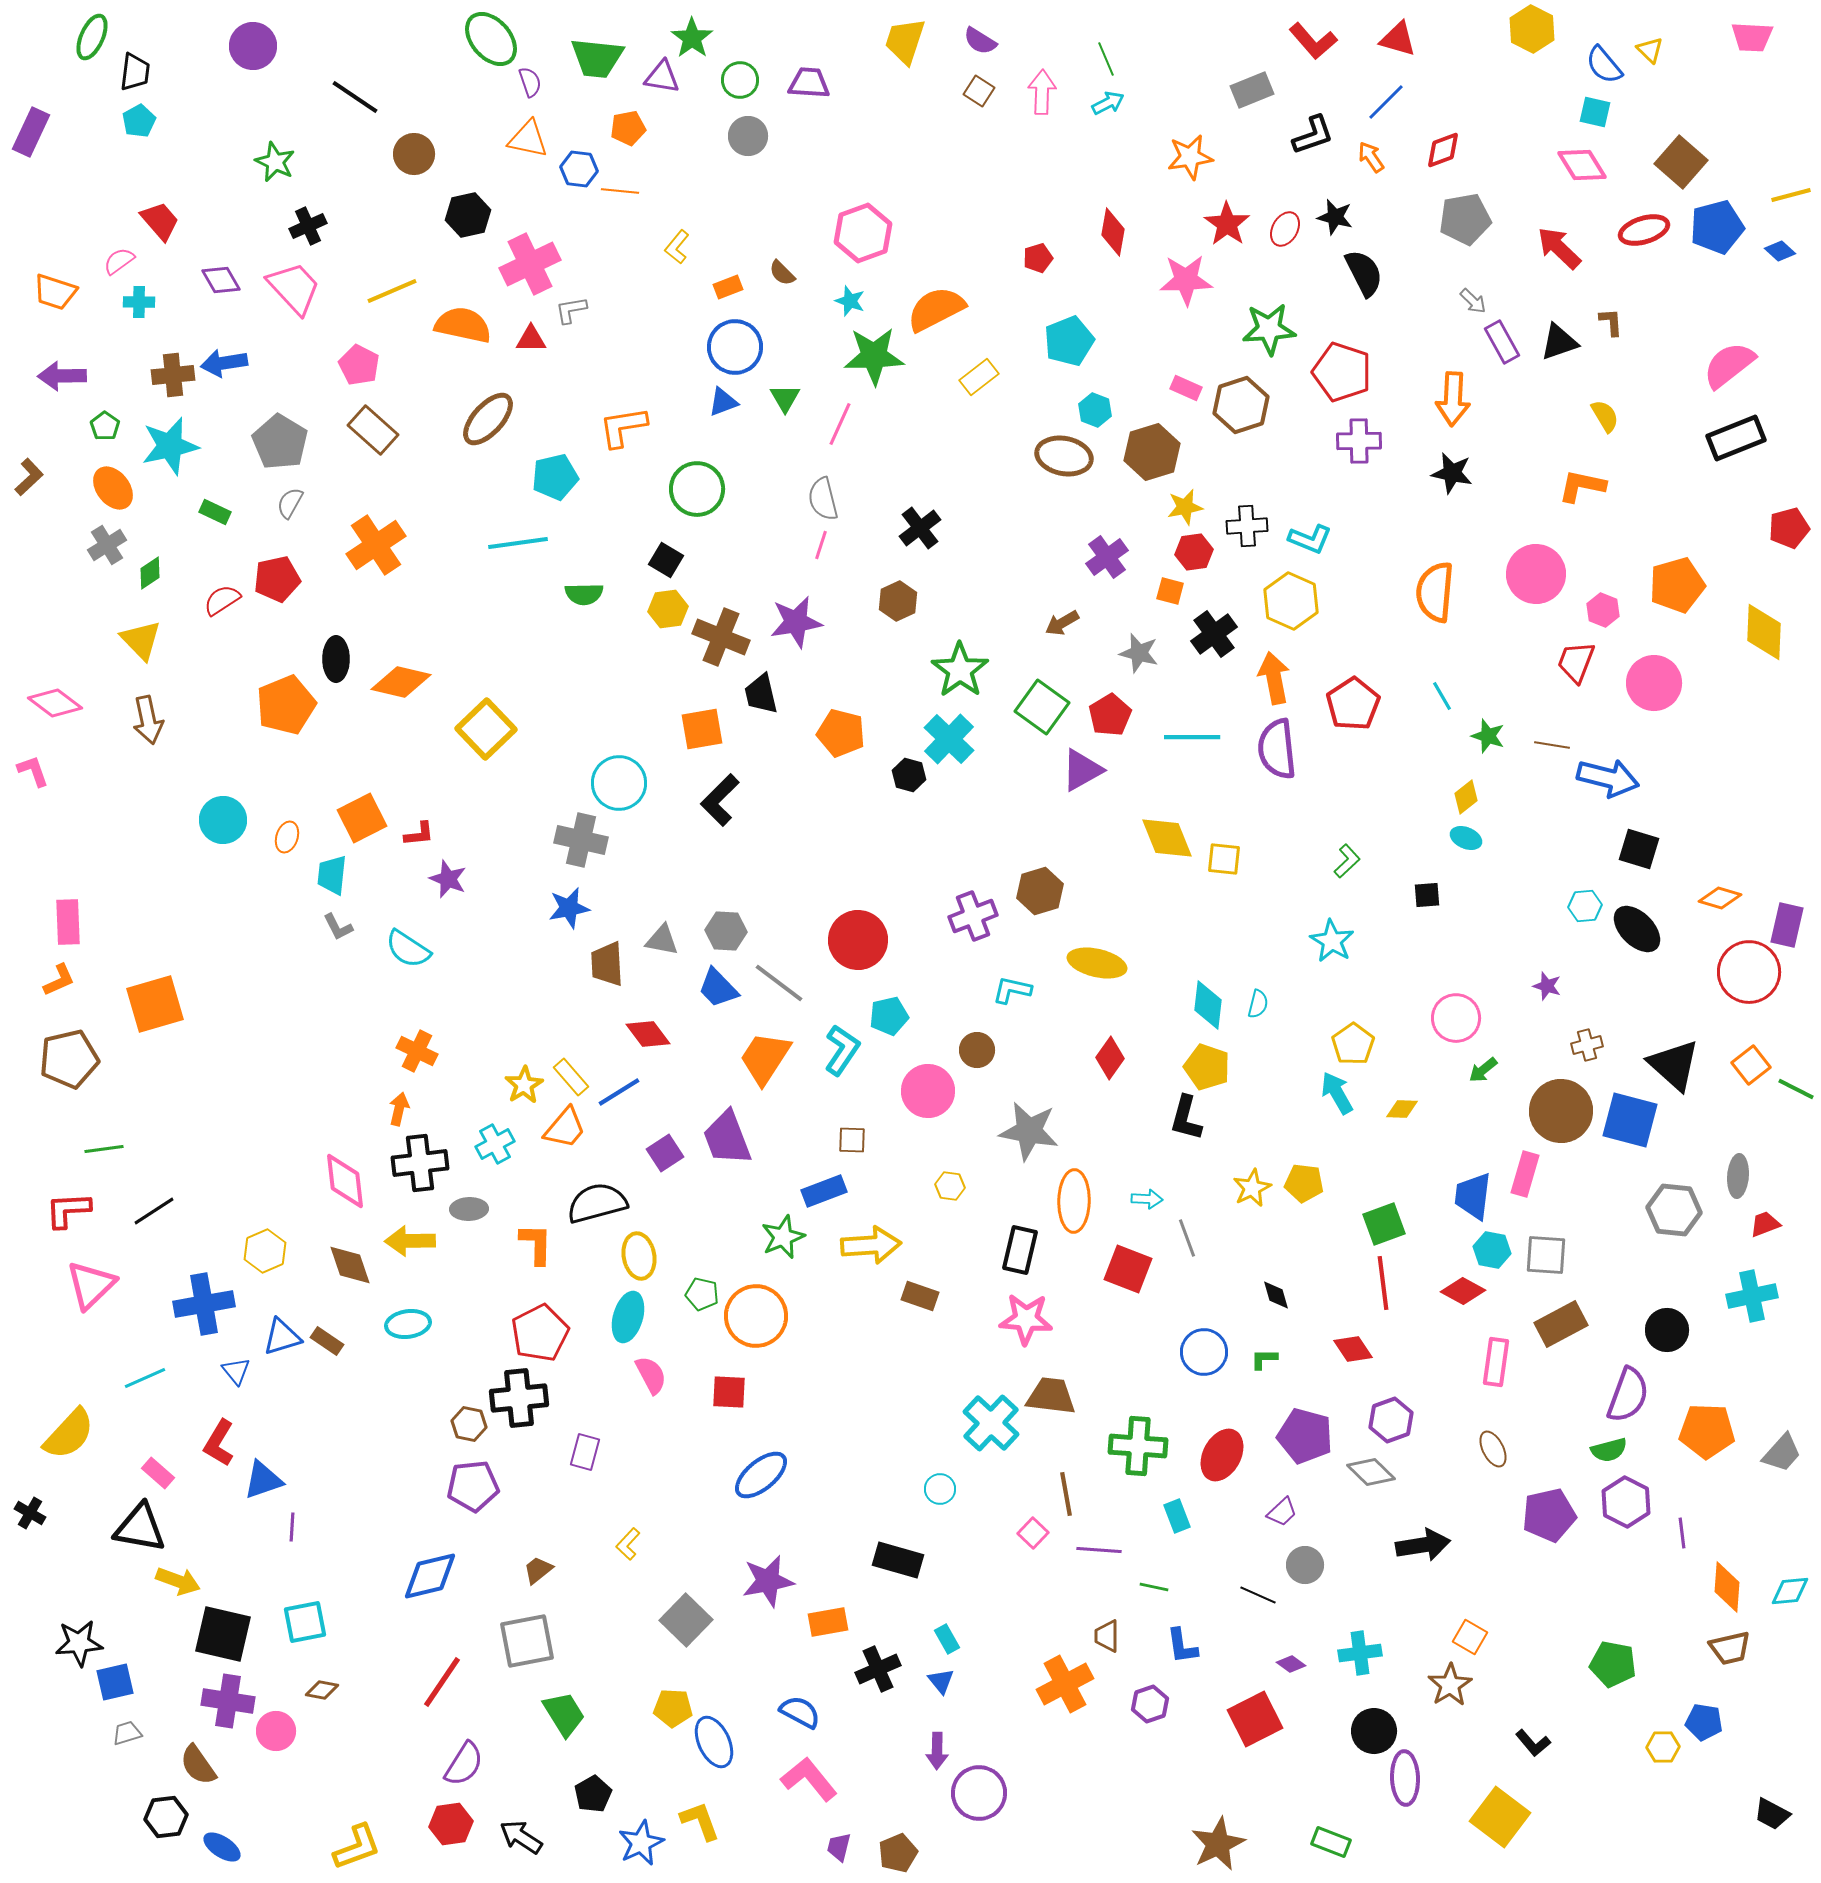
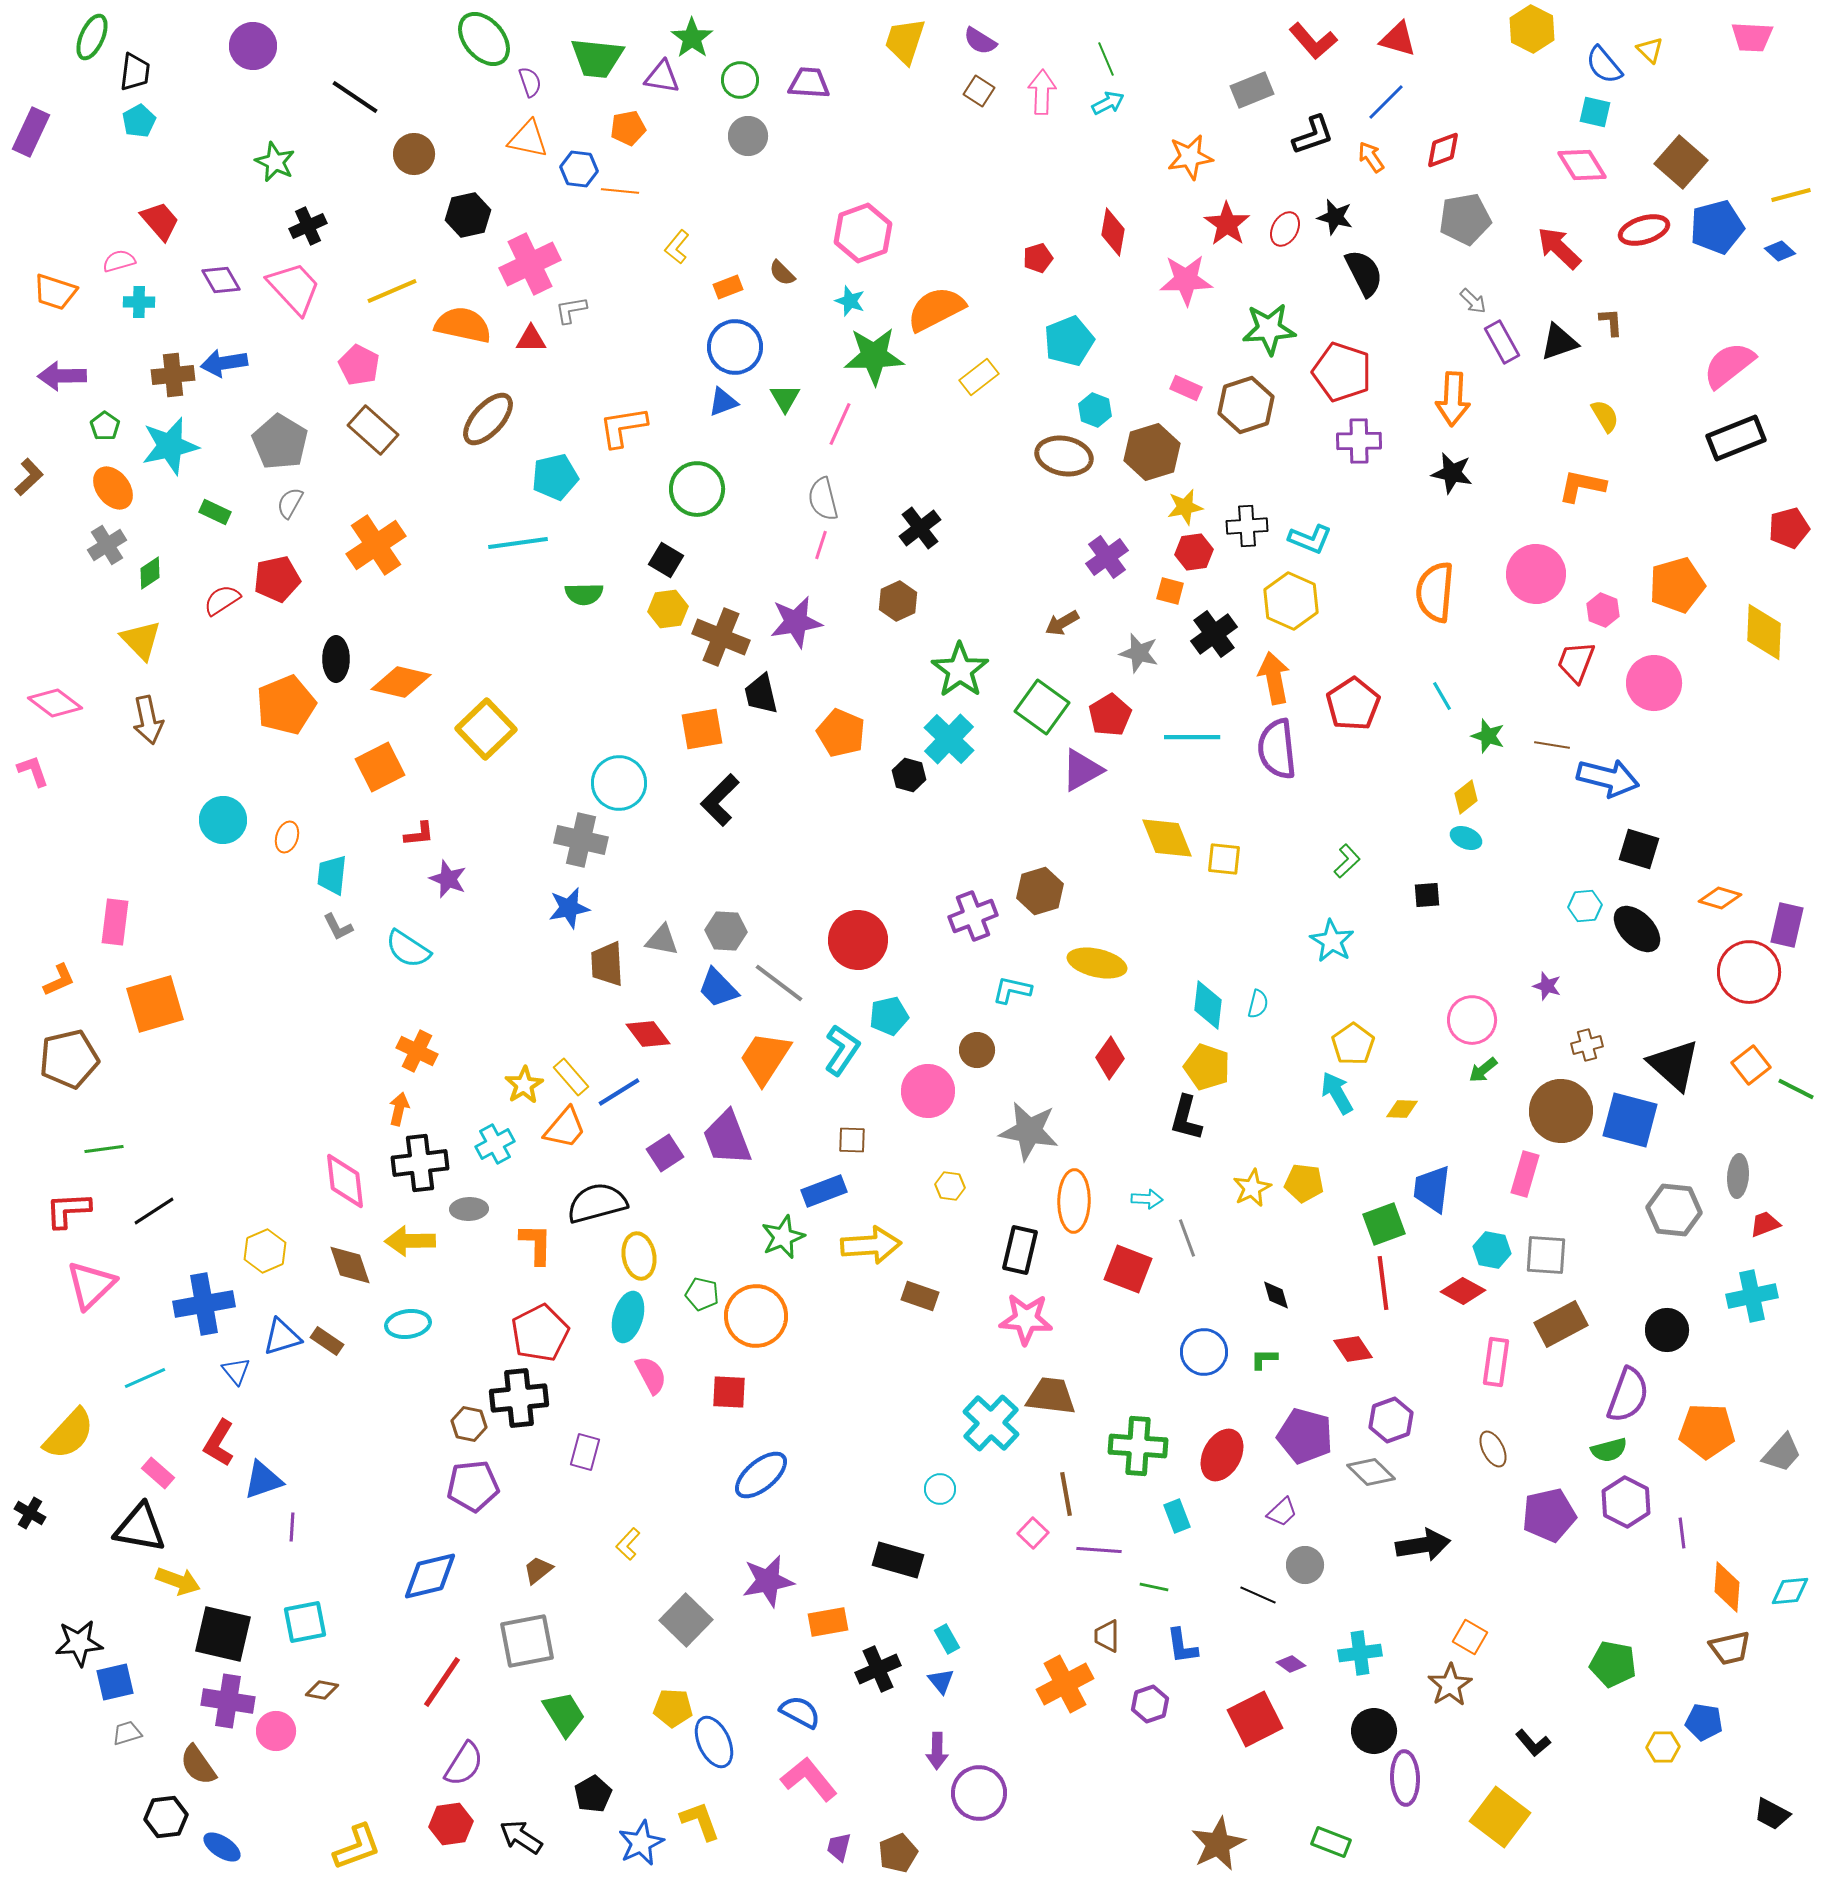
green ellipse at (491, 39): moved 7 px left
pink semicircle at (119, 261): rotated 20 degrees clockwise
brown hexagon at (1241, 405): moved 5 px right
orange pentagon at (841, 733): rotated 9 degrees clockwise
orange square at (362, 818): moved 18 px right, 51 px up
pink rectangle at (68, 922): moved 47 px right; rotated 9 degrees clockwise
pink circle at (1456, 1018): moved 16 px right, 2 px down
blue trapezoid at (1473, 1196): moved 41 px left, 7 px up
